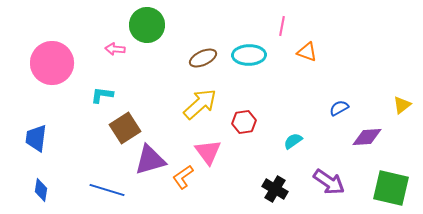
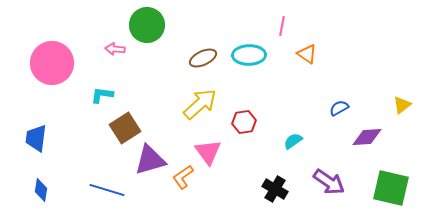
orange triangle: moved 2 px down; rotated 15 degrees clockwise
